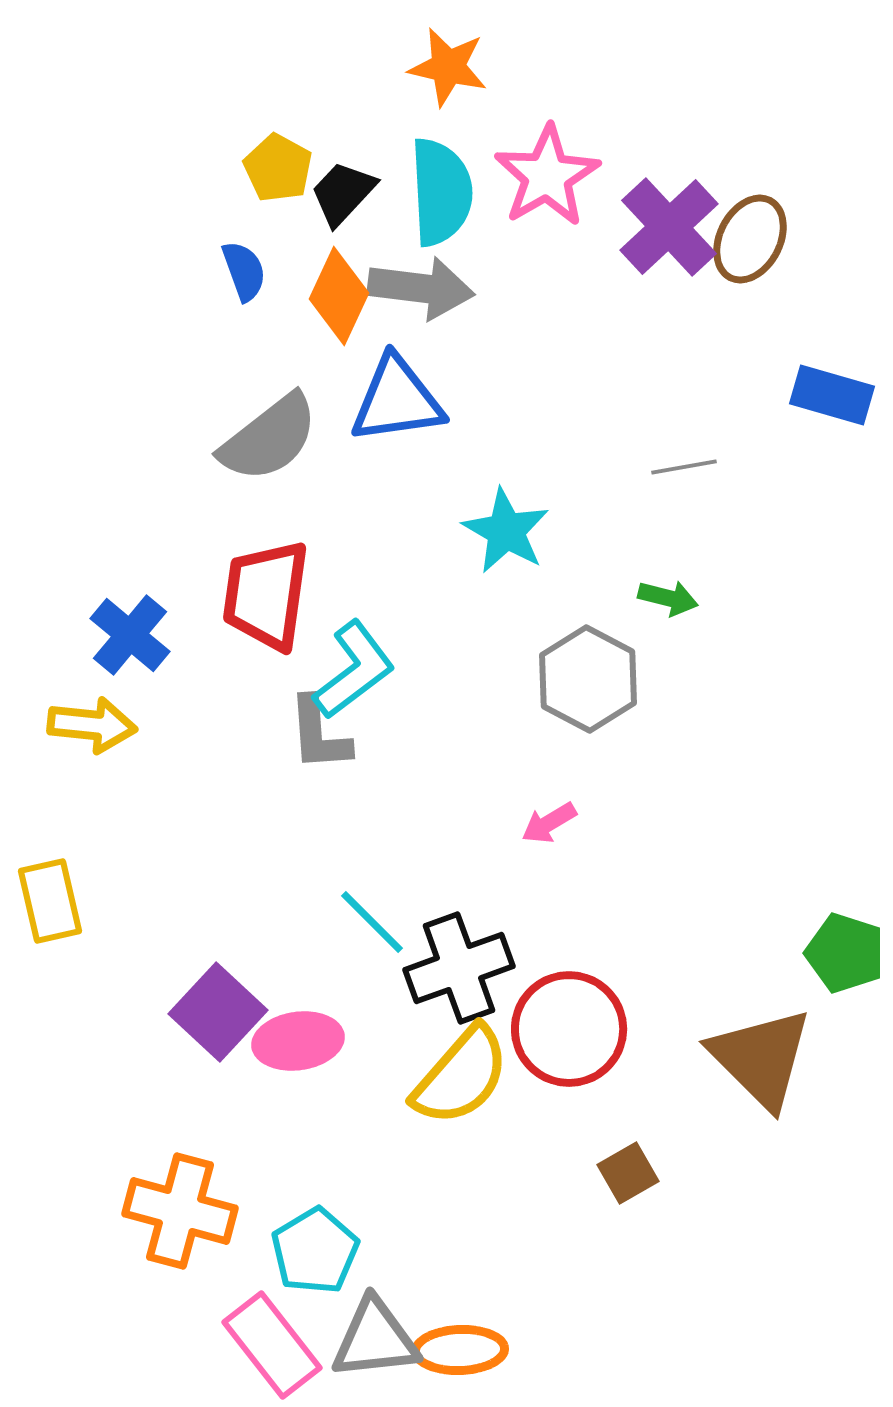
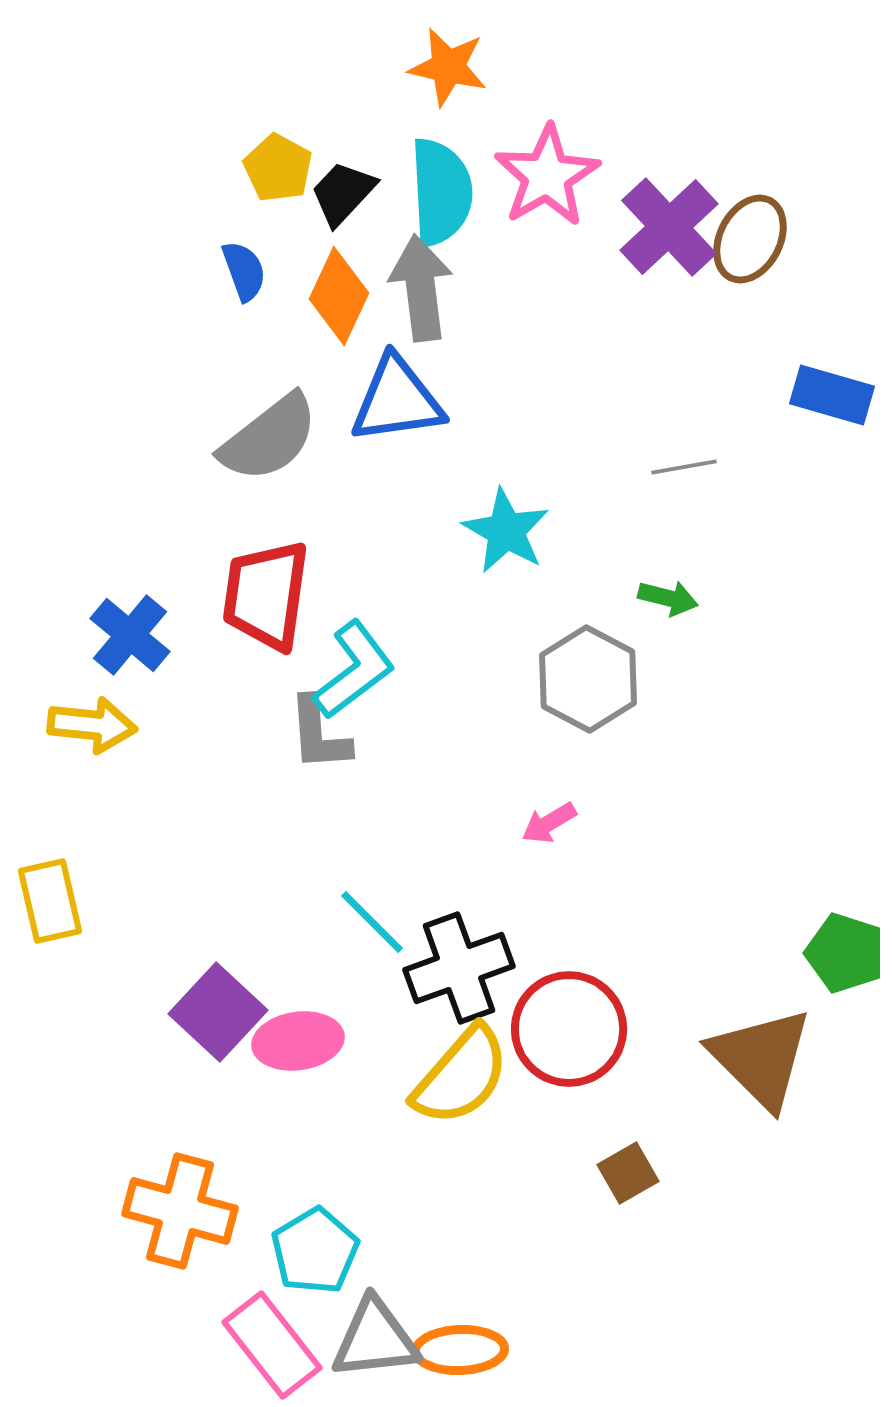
gray arrow: rotated 104 degrees counterclockwise
